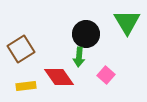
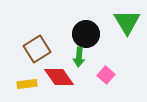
brown square: moved 16 px right
yellow rectangle: moved 1 px right, 2 px up
